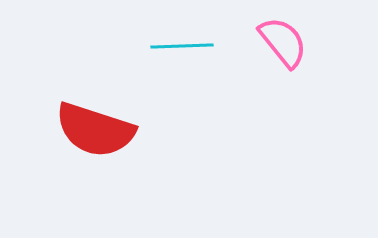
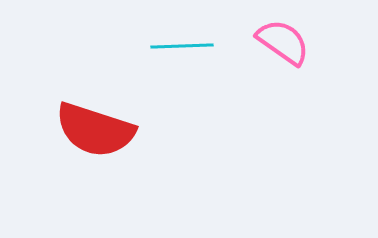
pink semicircle: rotated 16 degrees counterclockwise
